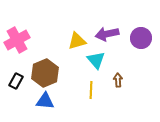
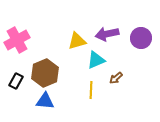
cyan triangle: rotated 48 degrees clockwise
brown arrow: moved 2 px left, 2 px up; rotated 128 degrees counterclockwise
